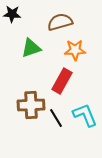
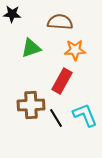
brown semicircle: rotated 20 degrees clockwise
